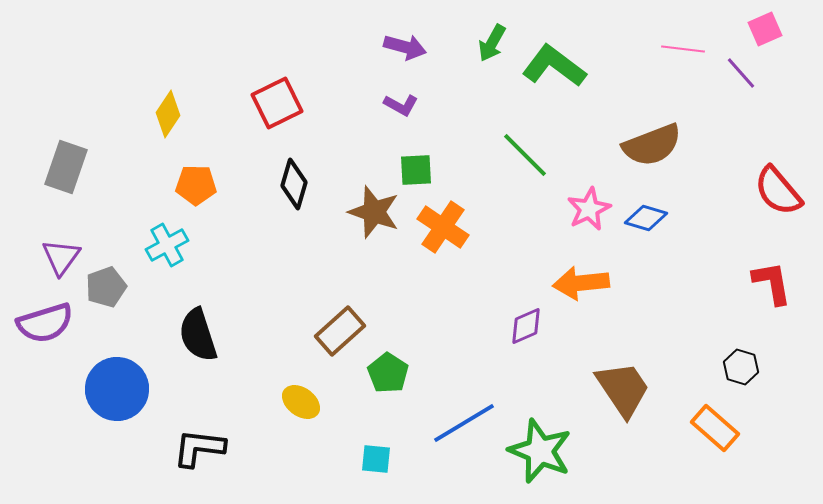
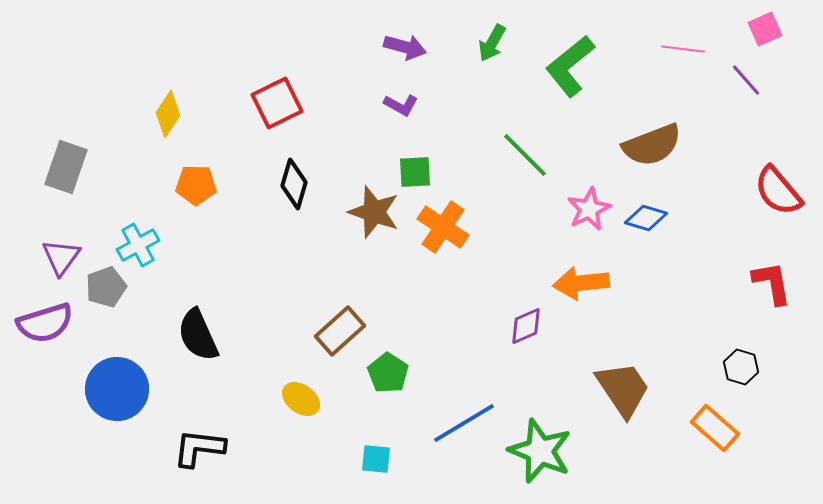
green L-shape: moved 16 px right; rotated 76 degrees counterclockwise
purple line: moved 5 px right, 7 px down
green square: moved 1 px left, 2 px down
cyan cross: moved 29 px left
black semicircle: rotated 6 degrees counterclockwise
yellow ellipse: moved 3 px up
